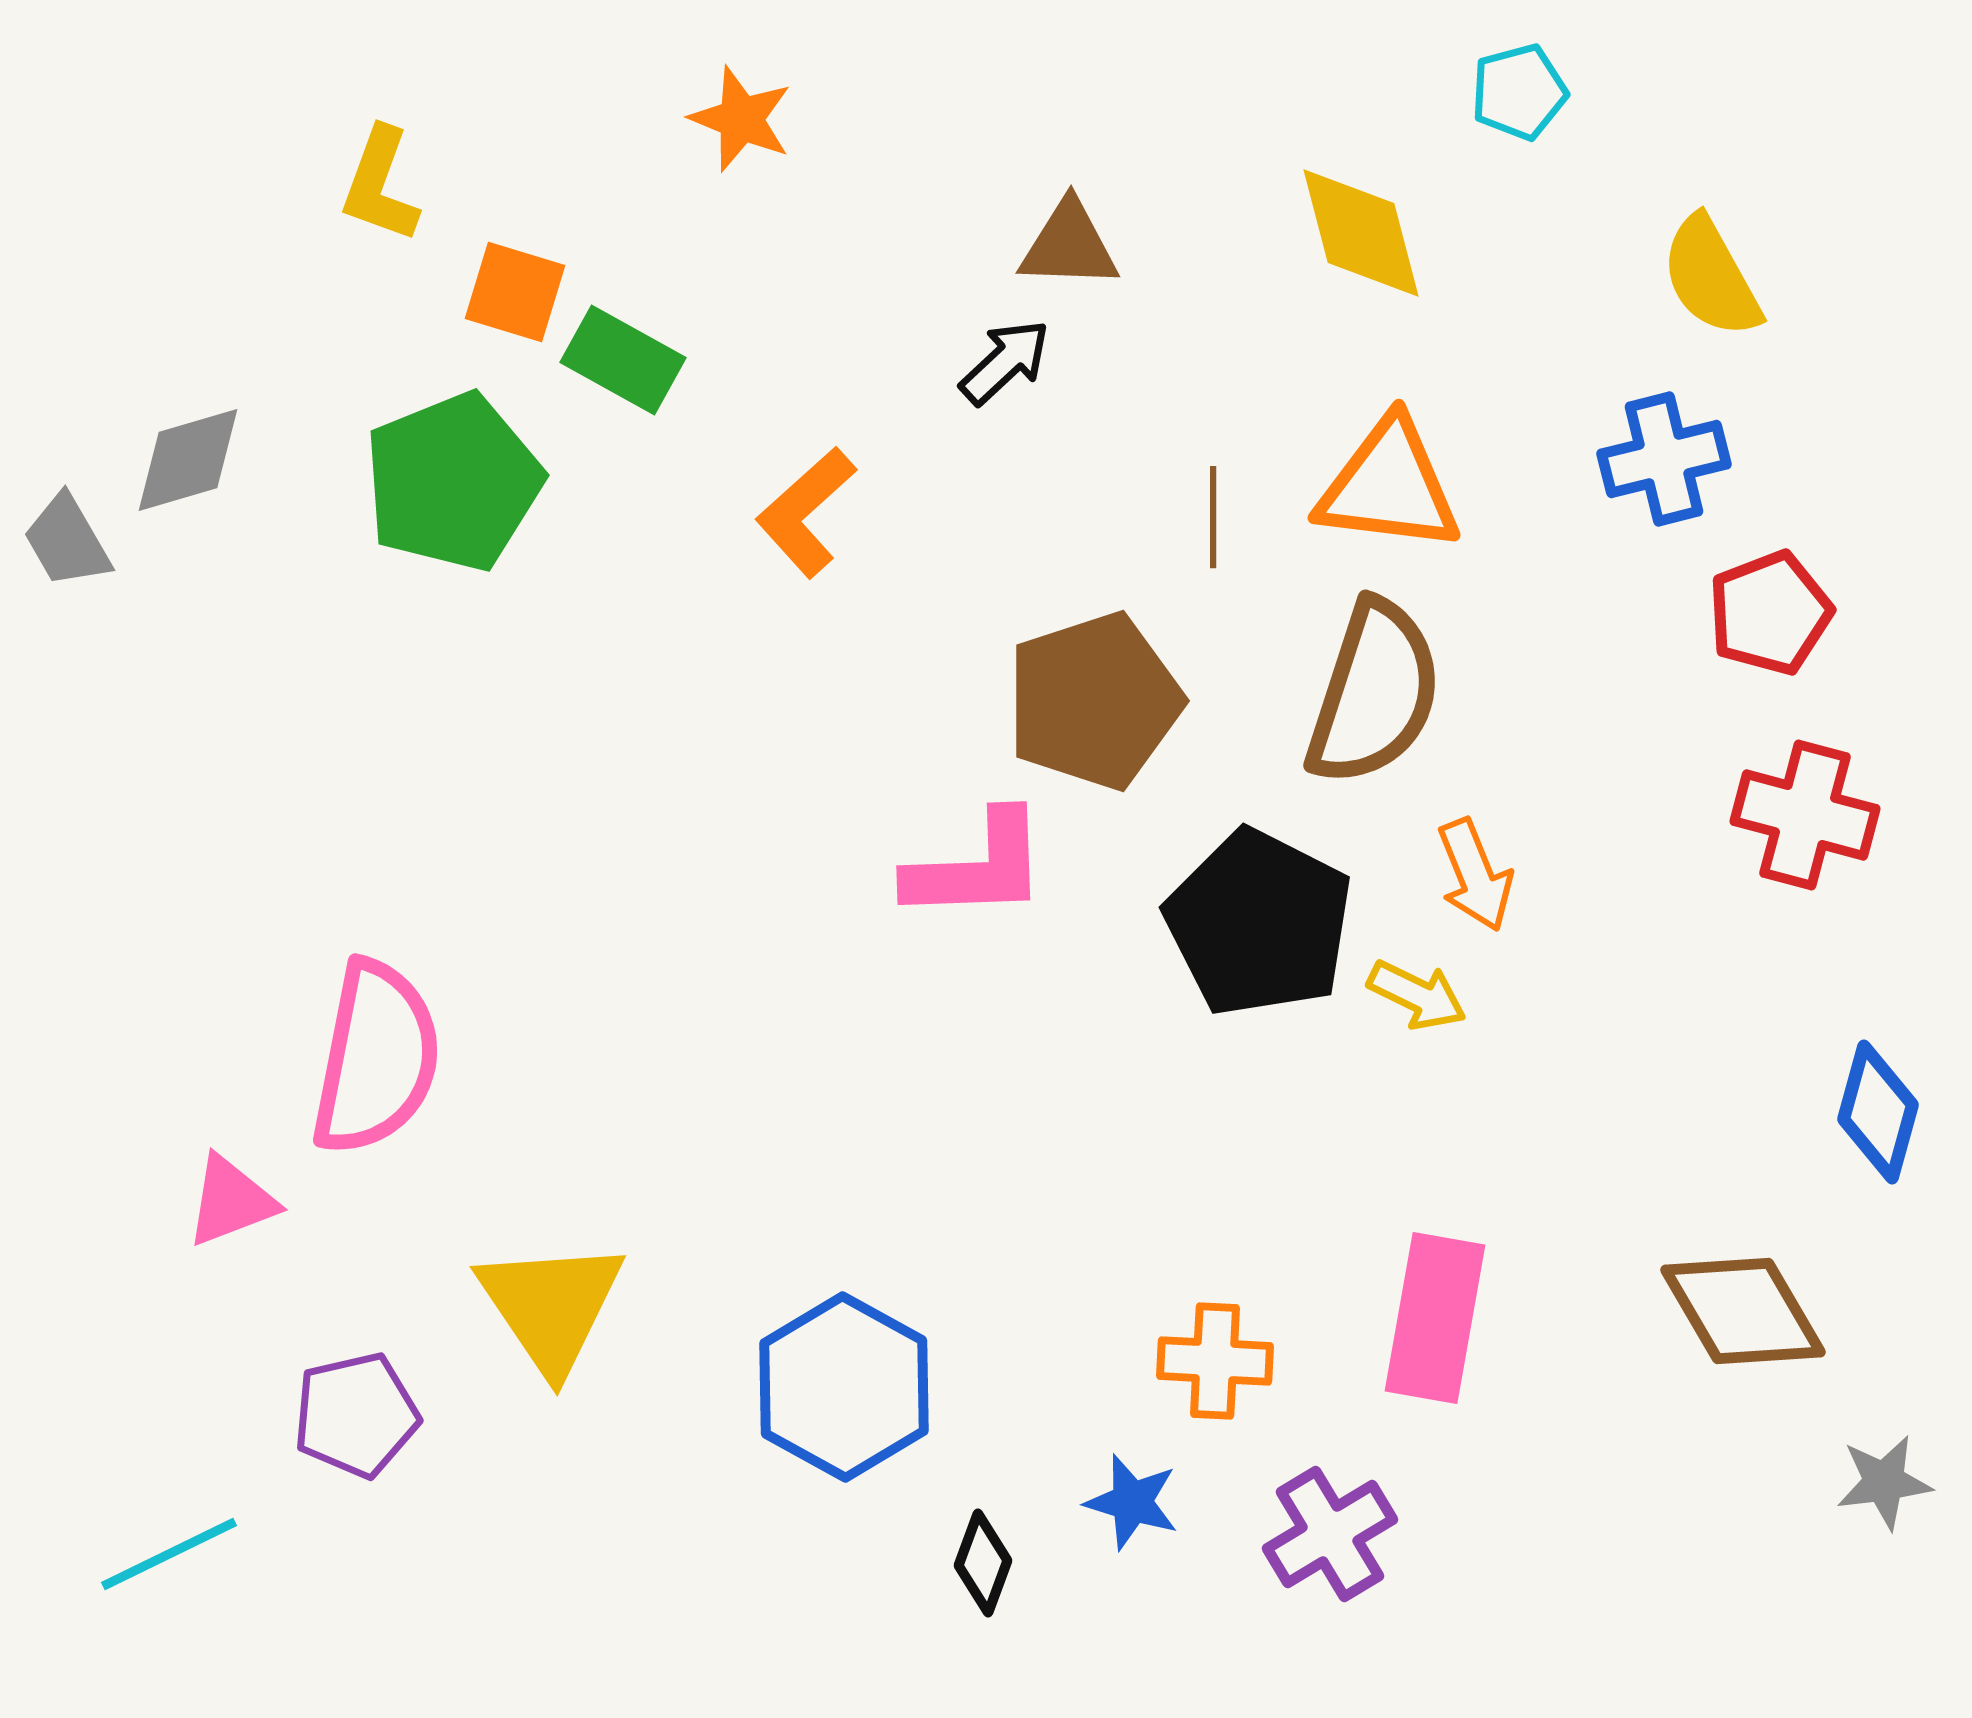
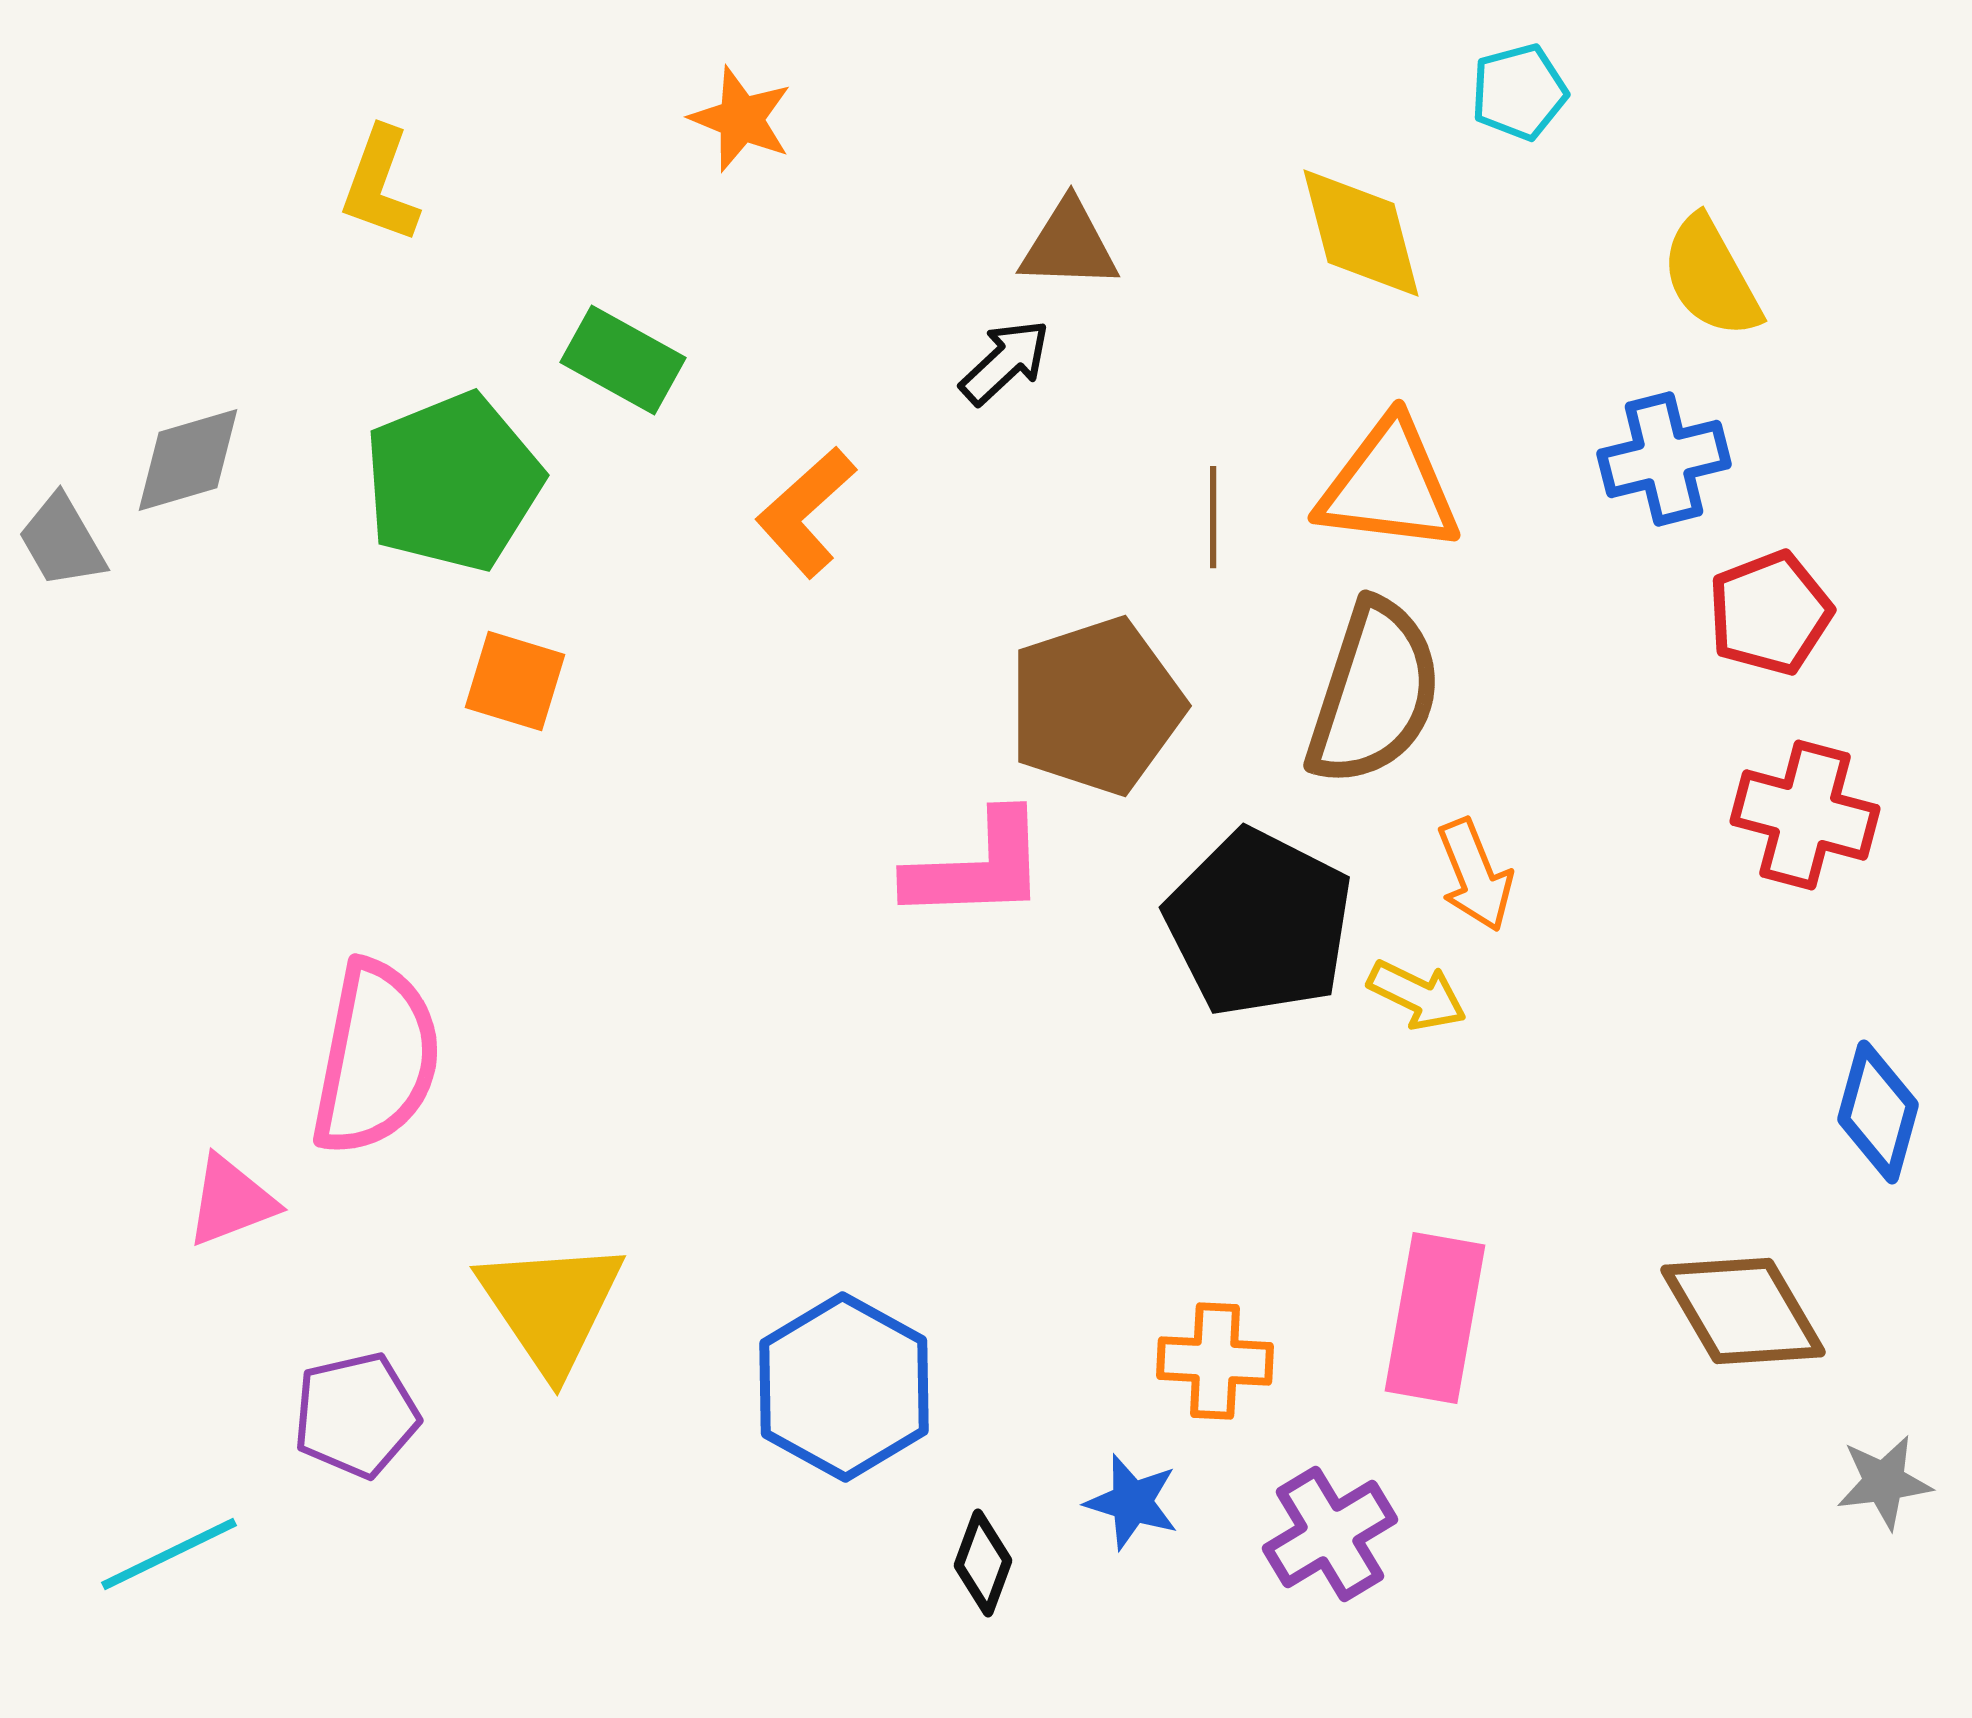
orange square: moved 389 px down
gray trapezoid: moved 5 px left
brown pentagon: moved 2 px right, 5 px down
